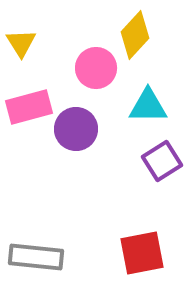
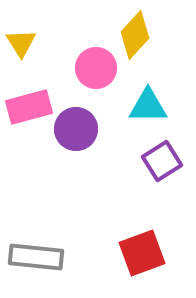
red square: rotated 9 degrees counterclockwise
